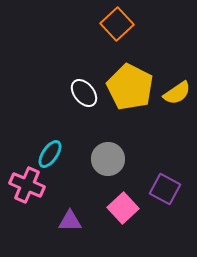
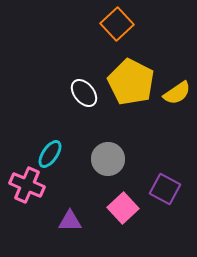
yellow pentagon: moved 1 px right, 5 px up
